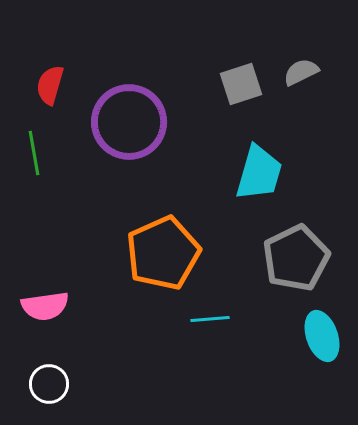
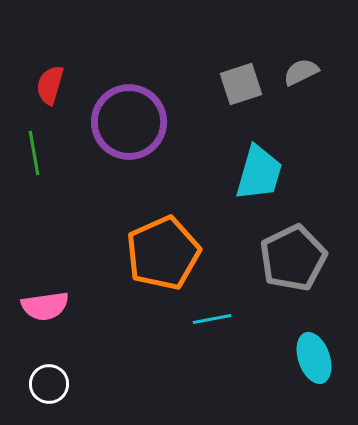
gray pentagon: moved 3 px left
cyan line: moved 2 px right; rotated 6 degrees counterclockwise
cyan ellipse: moved 8 px left, 22 px down
